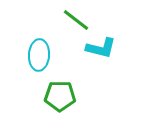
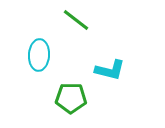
cyan L-shape: moved 9 px right, 22 px down
green pentagon: moved 11 px right, 2 px down
